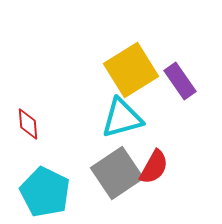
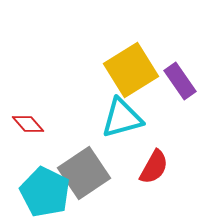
red diamond: rotated 36 degrees counterclockwise
gray square: moved 33 px left
